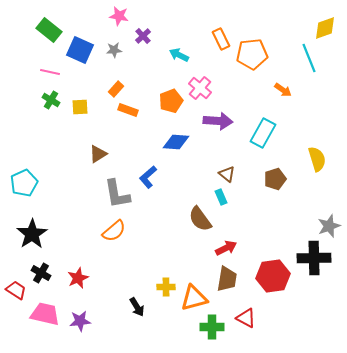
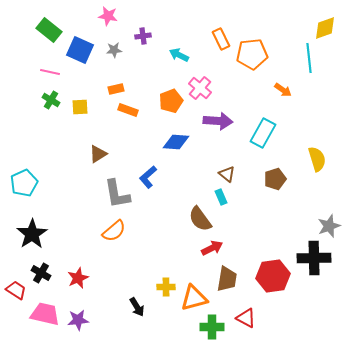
pink star at (119, 16): moved 11 px left
purple cross at (143, 36): rotated 35 degrees clockwise
cyan line at (309, 58): rotated 16 degrees clockwise
orange rectangle at (116, 89): rotated 35 degrees clockwise
red arrow at (226, 248): moved 14 px left
purple star at (80, 321): moved 2 px left, 1 px up
